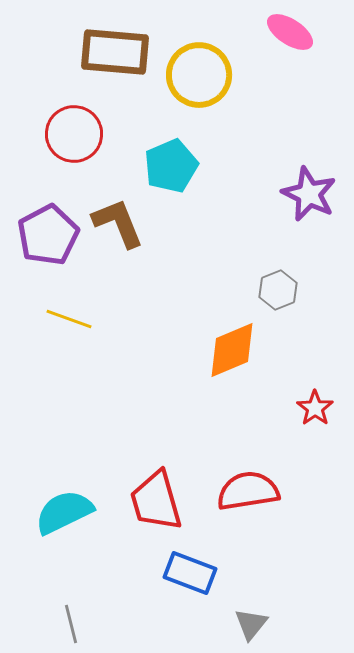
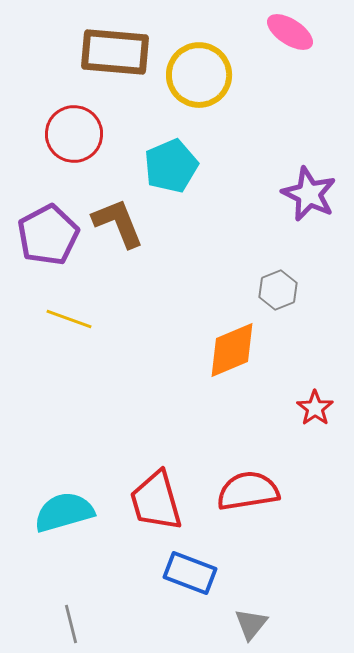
cyan semicircle: rotated 10 degrees clockwise
